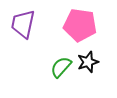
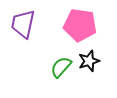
black star: moved 1 px right, 1 px up
